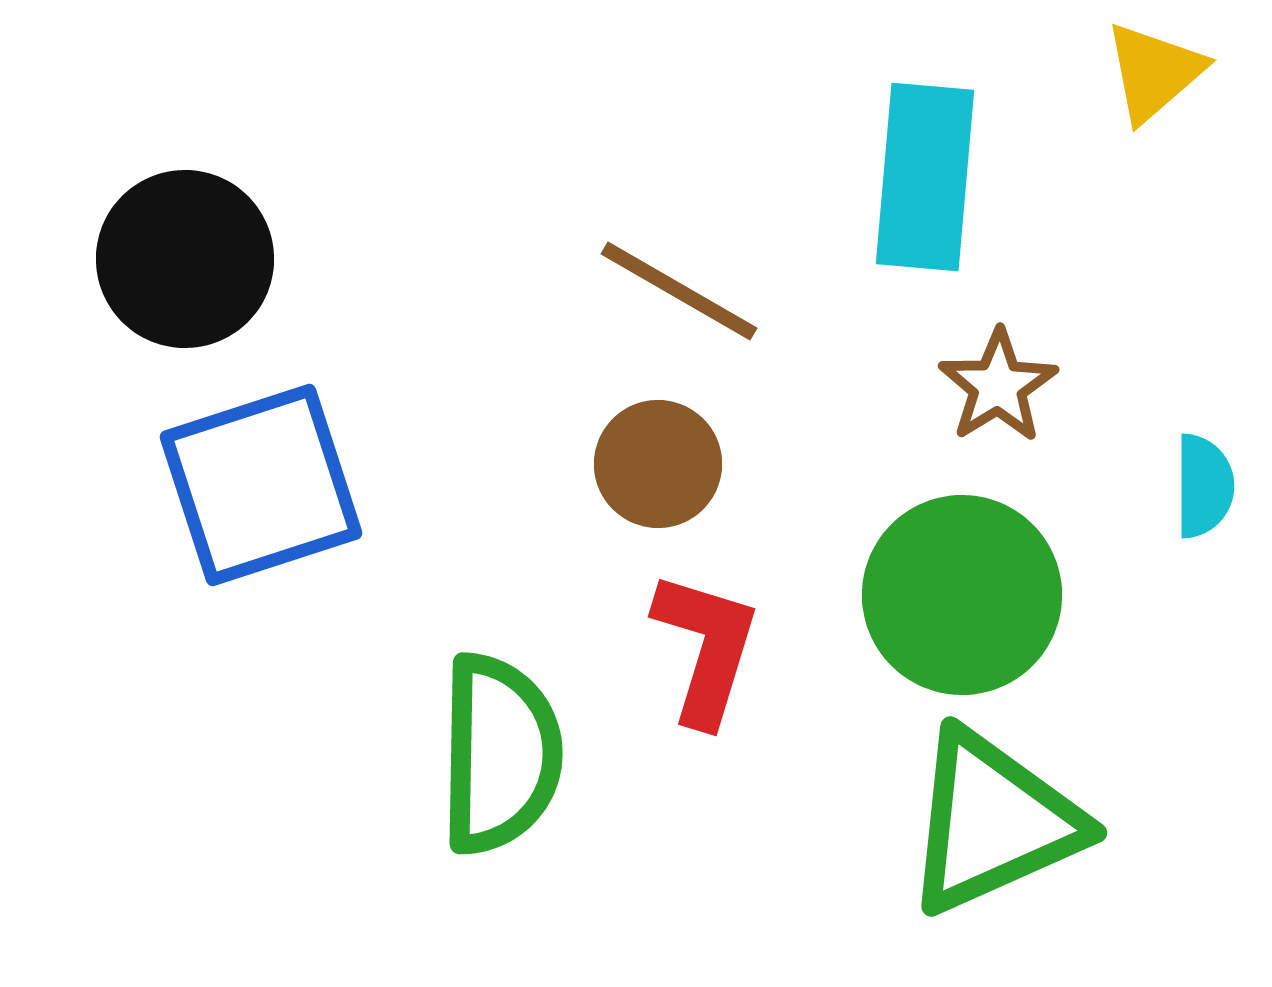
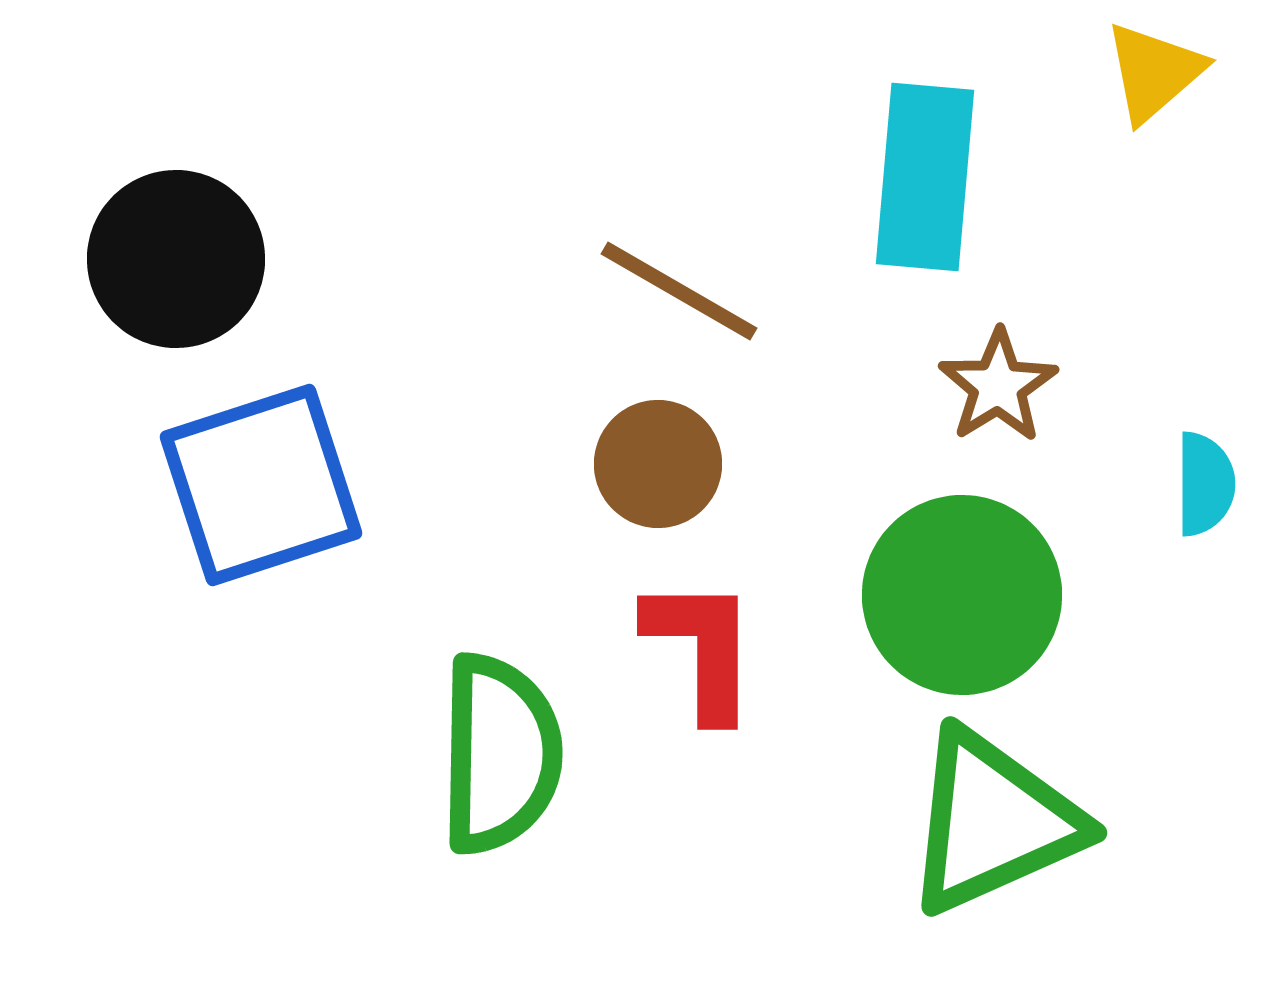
black circle: moved 9 px left
cyan semicircle: moved 1 px right, 2 px up
red L-shape: moved 4 px left; rotated 17 degrees counterclockwise
